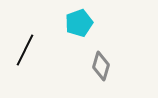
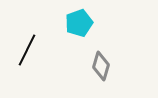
black line: moved 2 px right
